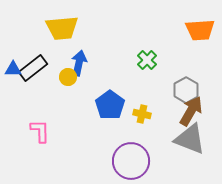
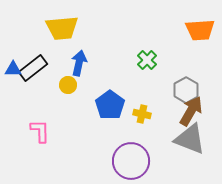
yellow circle: moved 8 px down
